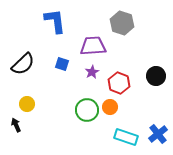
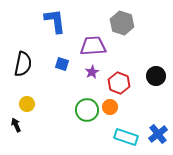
black semicircle: rotated 35 degrees counterclockwise
